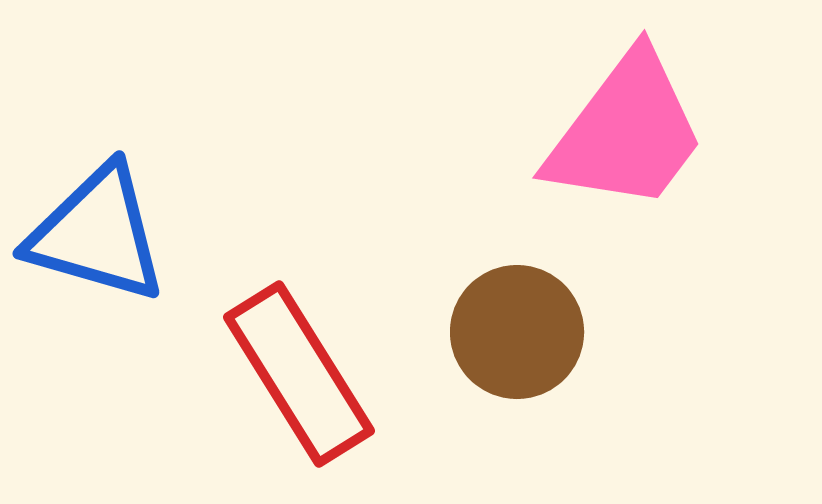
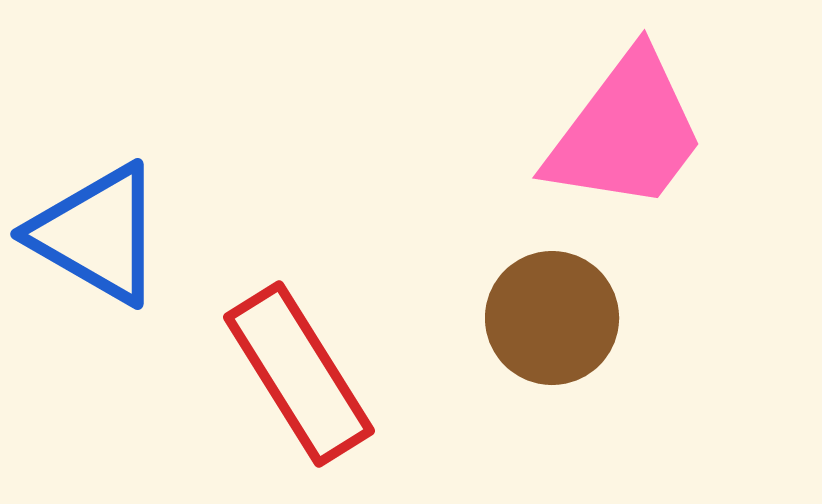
blue triangle: rotated 14 degrees clockwise
brown circle: moved 35 px right, 14 px up
